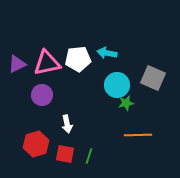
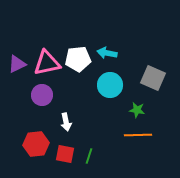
cyan circle: moved 7 px left
green star: moved 11 px right, 7 px down; rotated 21 degrees clockwise
white arrow: moved 1 px left, 2 px up
red hexagon: rotated 10 degrees clockwise
